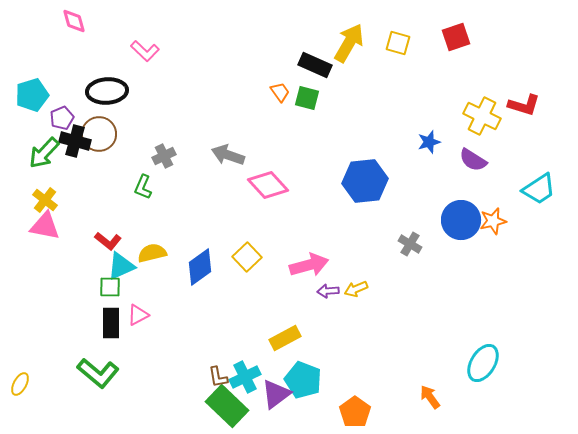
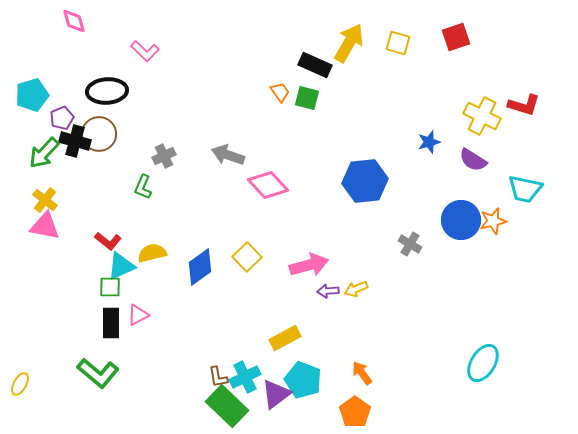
cyan trapezoid at (539, 189): moved 14 px left; rotated 45 degrees clockwise
orange arrow at (430, 397): moved 68 px left, 24 px up
